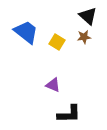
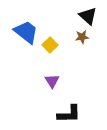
brown star: moved 2 px left
yellow square: moved 7 px left, 3 px down; rotated 14 degrees clockwise
purple triangle: moved 1 px left, 4 px up; rotated 35 degrees clockwise
